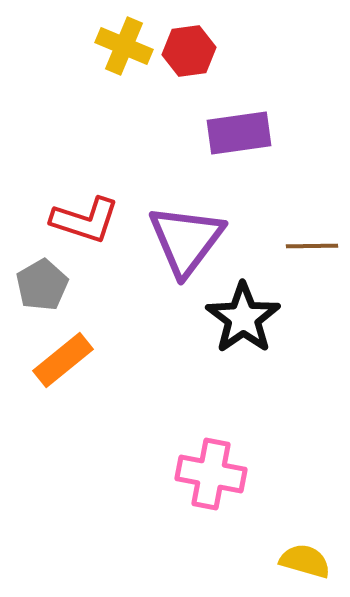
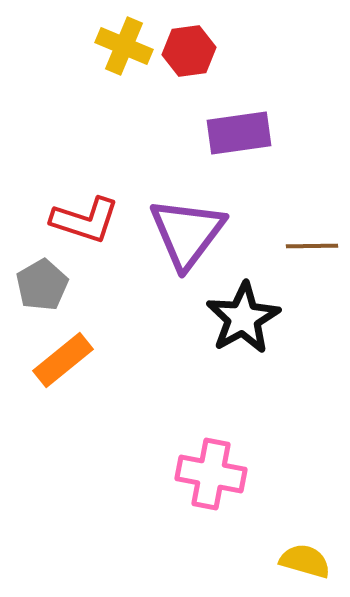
purple triangle: moved 1 px right, 7 px up
black star: rotated 6 degrees clockwise
